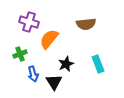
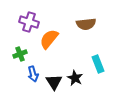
black star: moved 9 px right, 14 px down; rotated 21 degrees counterclockwise
